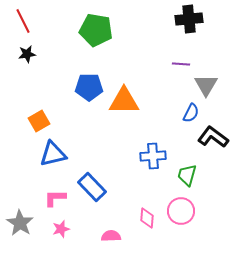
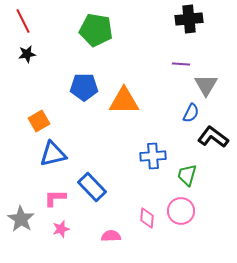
blue pentagon: moved 5 px left
gray star: moved 1 px right, 4 px up
